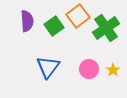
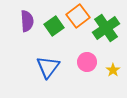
pink circle: moved 2 px left, 7 px up
